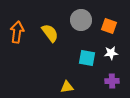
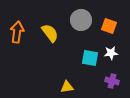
cyan square: moved 3 px right
purple cross: rotated 16 degrees clockwise
